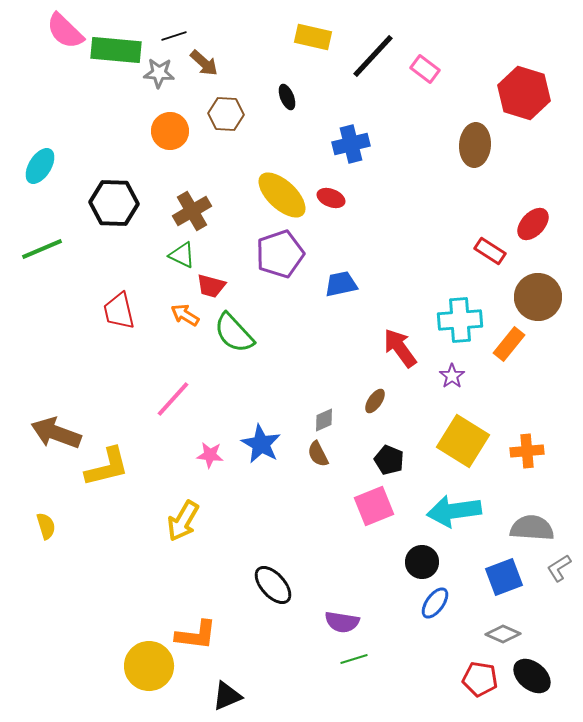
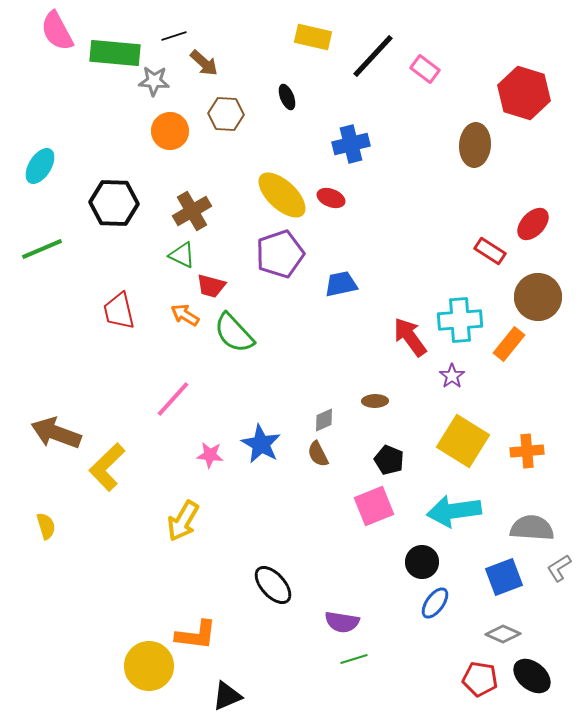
pink semicircle at (65, 31): moved 8 px left; rotated 18 degrees clockwise
green rectangle at (116, 50): moved 1 px left, 3 px down
gray star at (159, 73): moved 5 px left, 8 px down
red arrow at (400, 348): moved 10 px right, 11 px up
brown ellipse at (375, 401): rotated 55 degrees clockwise
yellow L-shape at (107, 467): rotated 150 degrees clockwise
